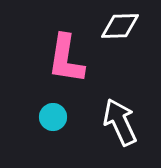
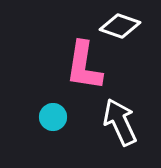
white diamond: rotated 21 degrees clockwise
pink L-shape: moved 18 px right, 7 px down
